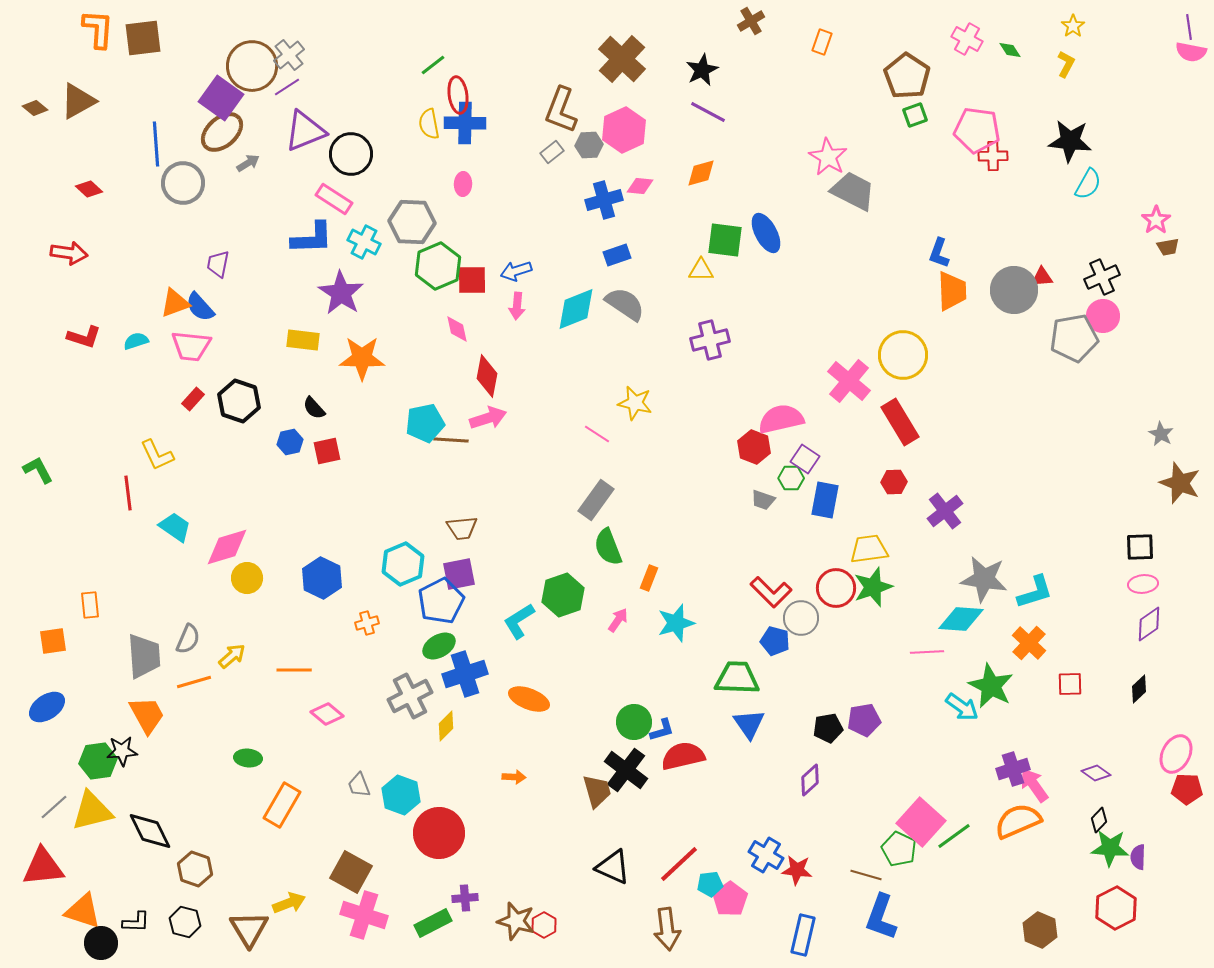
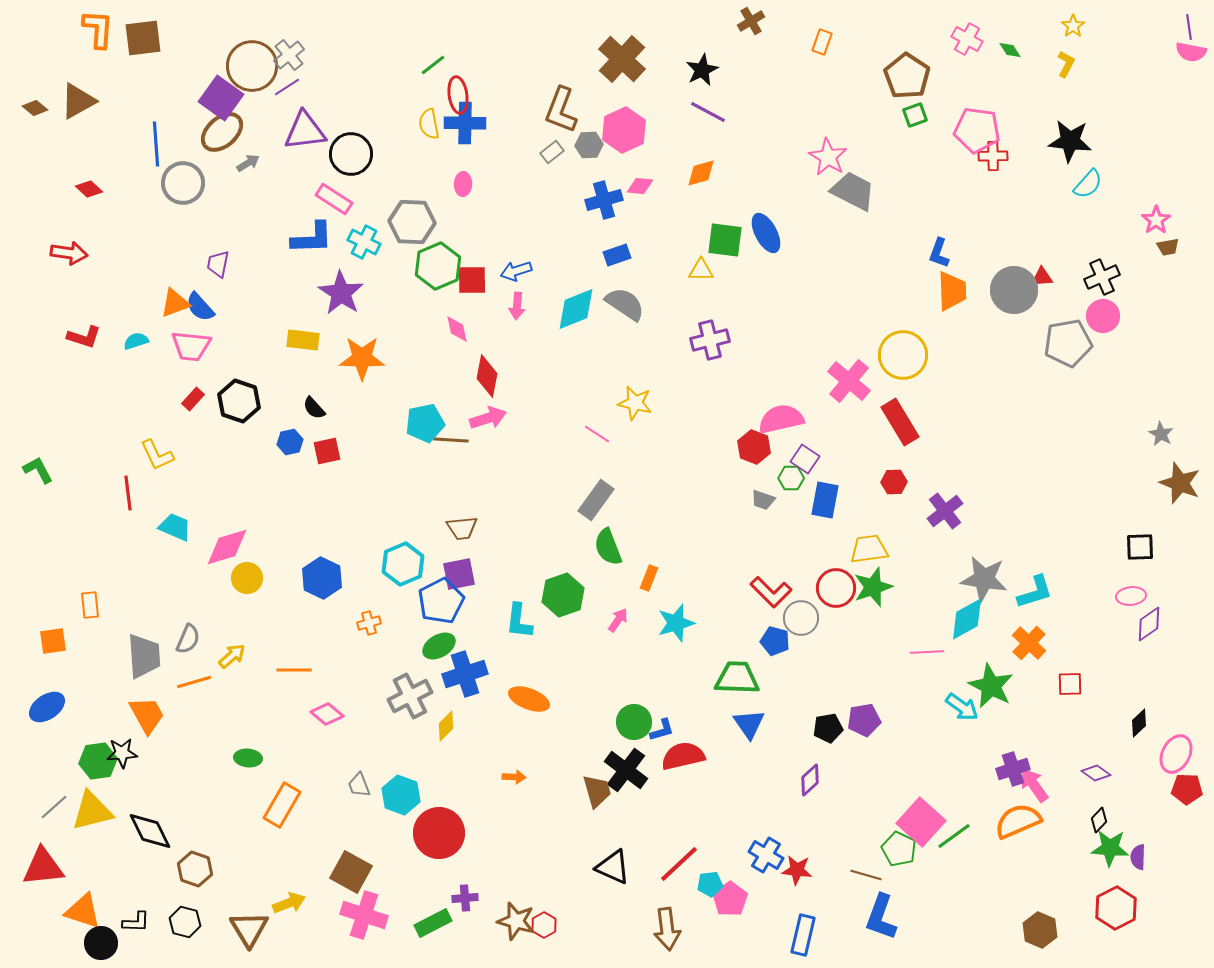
purple triangle at (305, 131): rotated 15 degrees clockwise
cyan semicircle at (1088, 184): rotated 12 degrees clockwise
gray pentagon at (1074, 338): moved 6 px left, 5 px down
cyan trapezoid at (175, 527): rotated 12 degrees counterclockwise
pink ellipse at (1143, 584): moved 12 px left, 12 px down
cyan diamond at (961, 619): moved 6 px right; rotated 33 degrees counterclockwise
cyan L-shape at (519, 621): rotated 51 degrees counterclockwise
orange cross at (367, 623): moved 2 px right
black diamond at (1139, 689): moved 34 px down
black star at (122, 751): moved 2 px down
